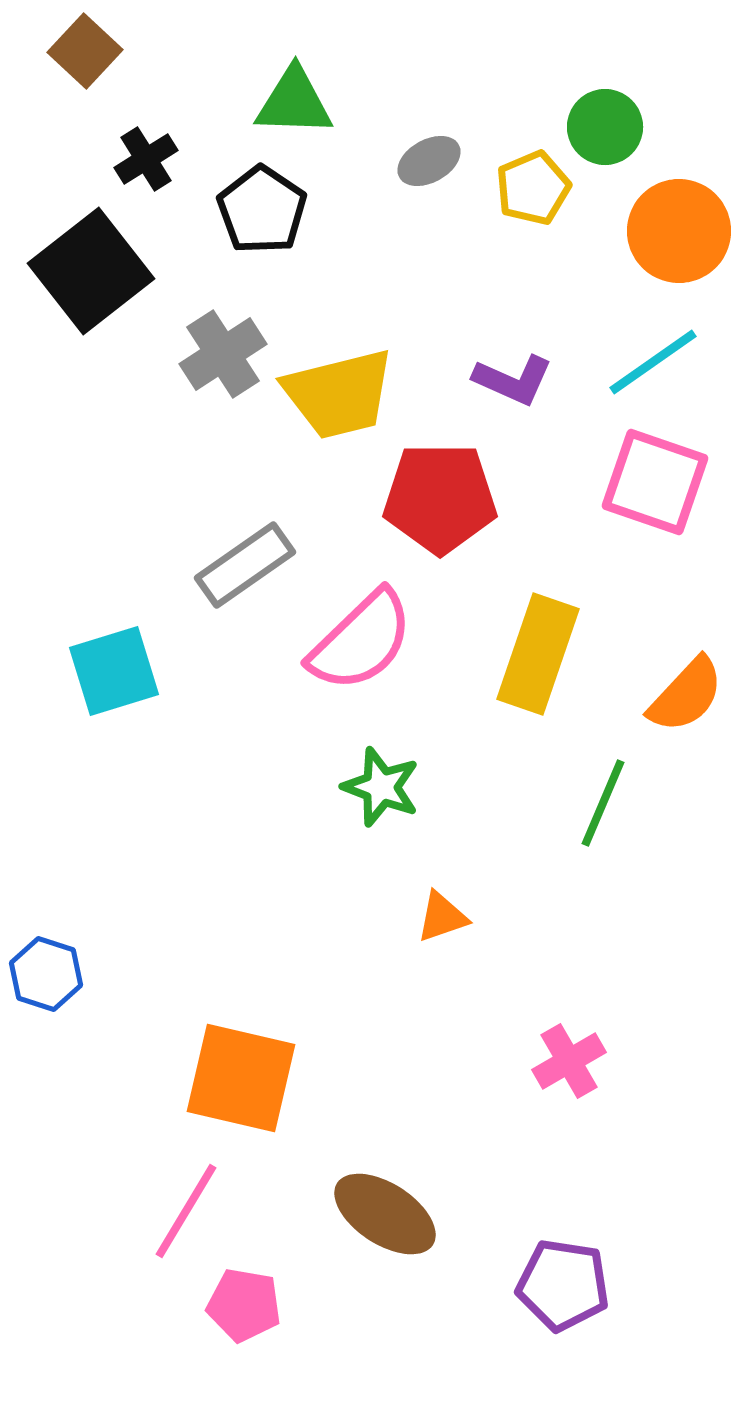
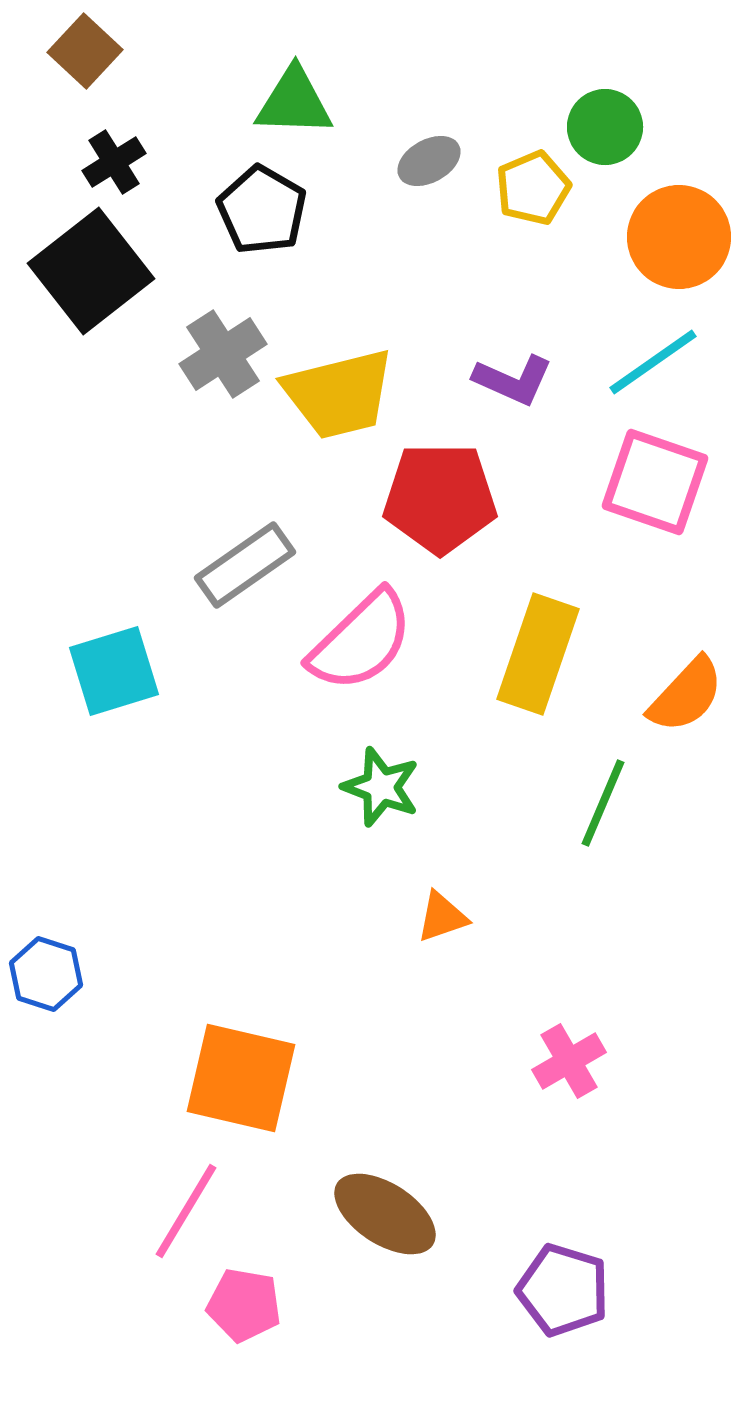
black cross: moved 32 px left, 3 px down
black pentagon: rotated 4 degrees counterclockwise
orange circle: moved 6 px down
purple pentagon: moved 5 px down; rotated 8 degrees clockwise
